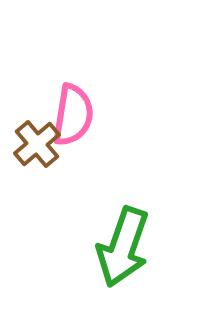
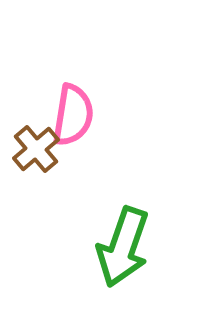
brown cross: moved 1 px left, 5 px down
